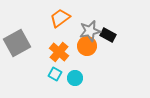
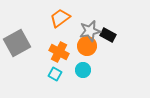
orange cross: rotated 12 degrees counterclockwise
cyan circle: moved 8 px right, 8 px up
